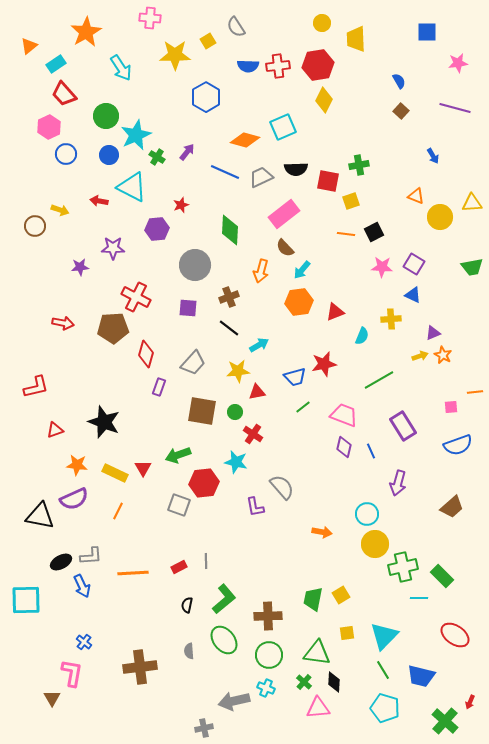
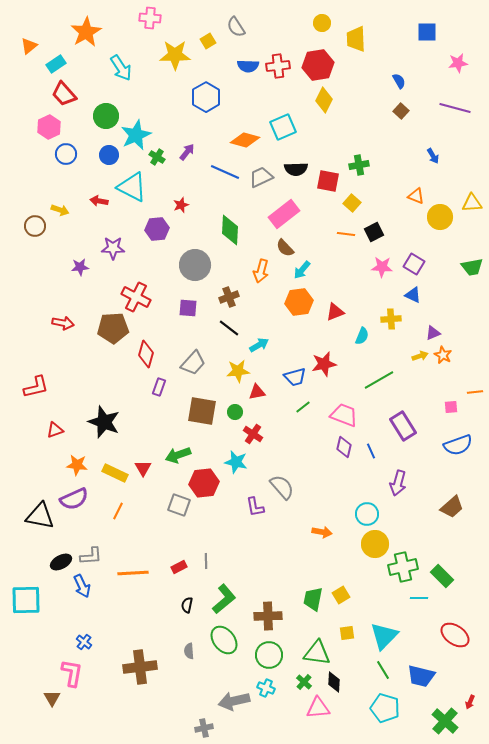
yellow square at (351, 201): moved 1 px right, 2 px down; rotated 30 degrees counterclockwise
